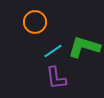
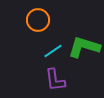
orange circle: moved 3 px right, 2 px up
purple L-shape: moved 1 px left, 2 px down
